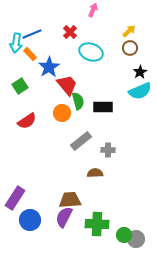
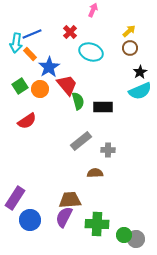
orange circle: moved 22 px left, 24 px up
